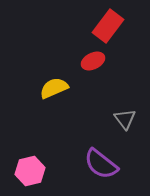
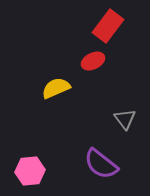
yellow semicircle: moved 2 px right
pink hexagon: rotated 8 degrees clockwise
